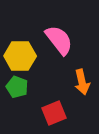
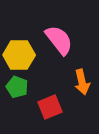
yellow hexagon: moved 1 px left, 1 px up
red square: moved 4 px left, 6 px up
